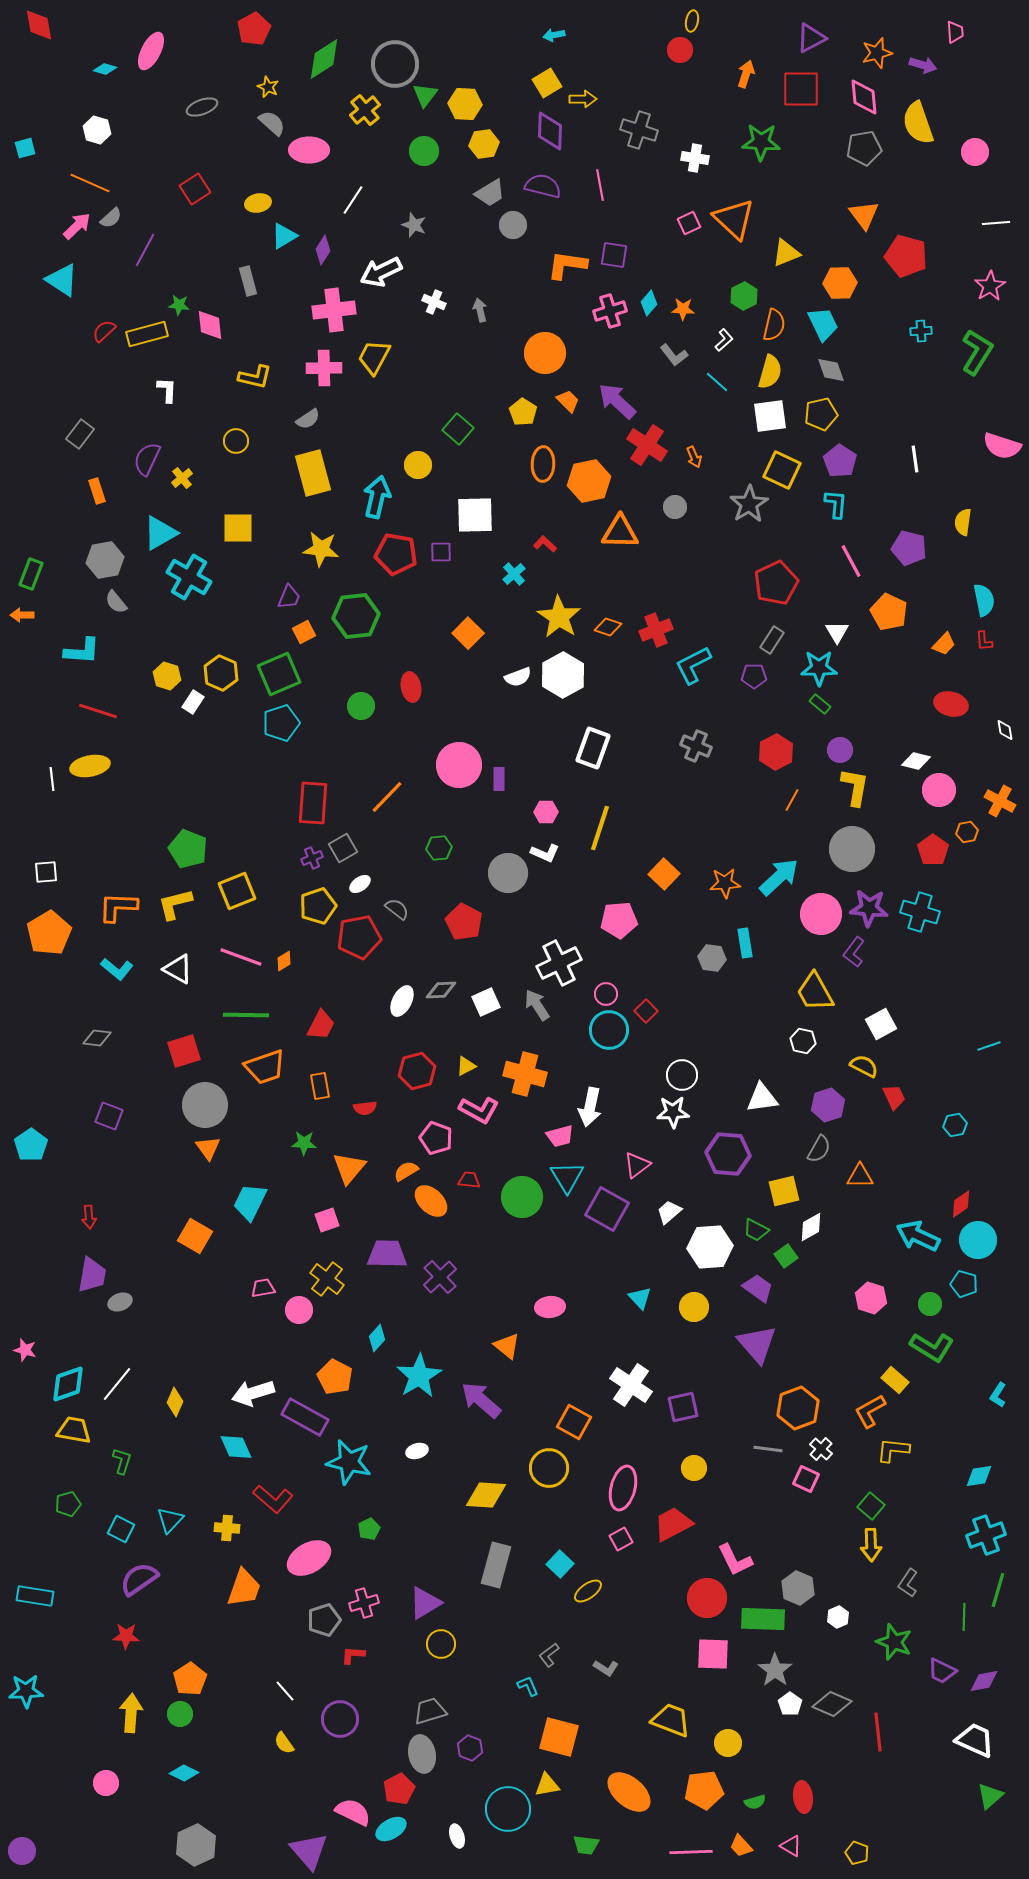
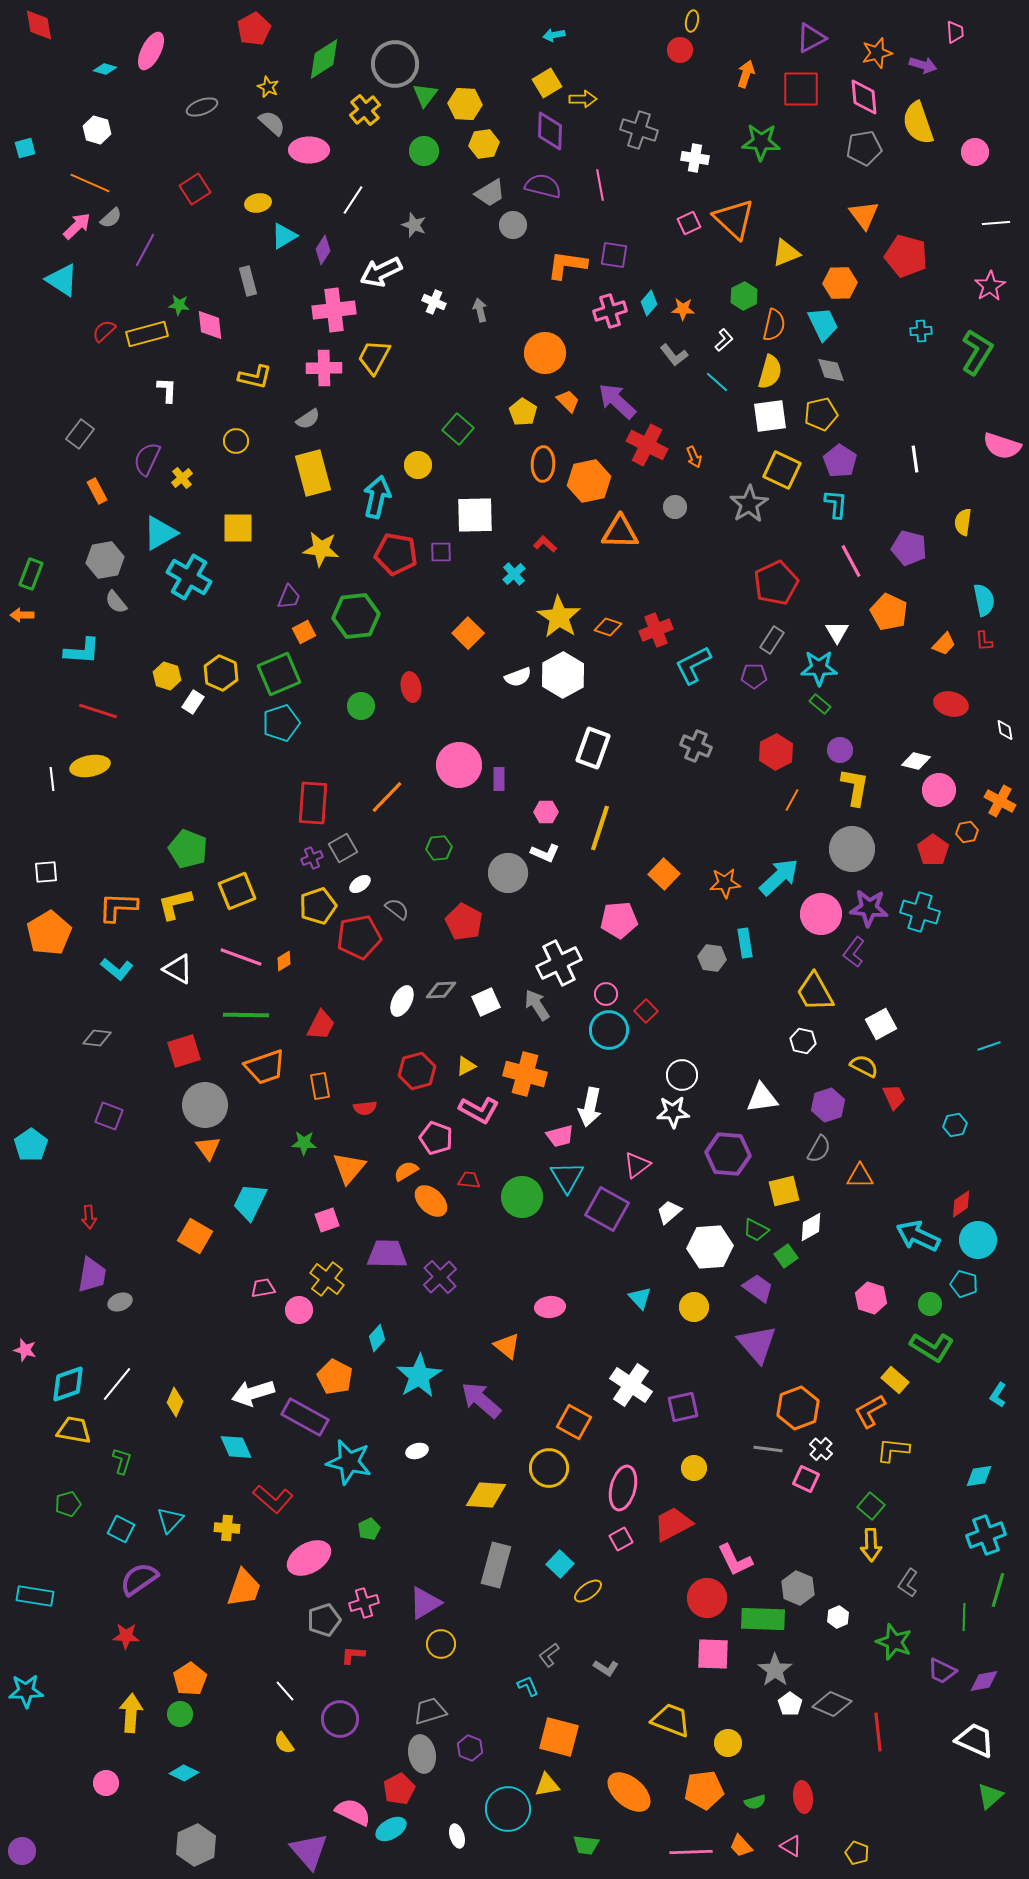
red cross at (647, 445): rotated 6 degrees counterclockwise
orange rectangle at (97, 491): rotated 10 degrees counterclockwise
